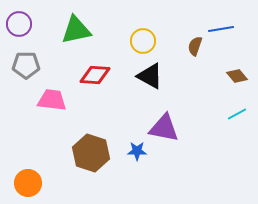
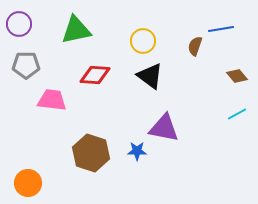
black triangle: rotated 8 degrees clockwise
